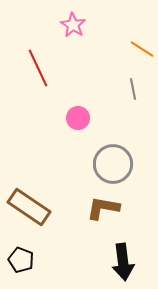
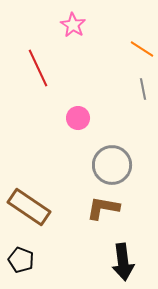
gray line: moved 10 px right
gray circle: moved 1 px left, 1 px down
